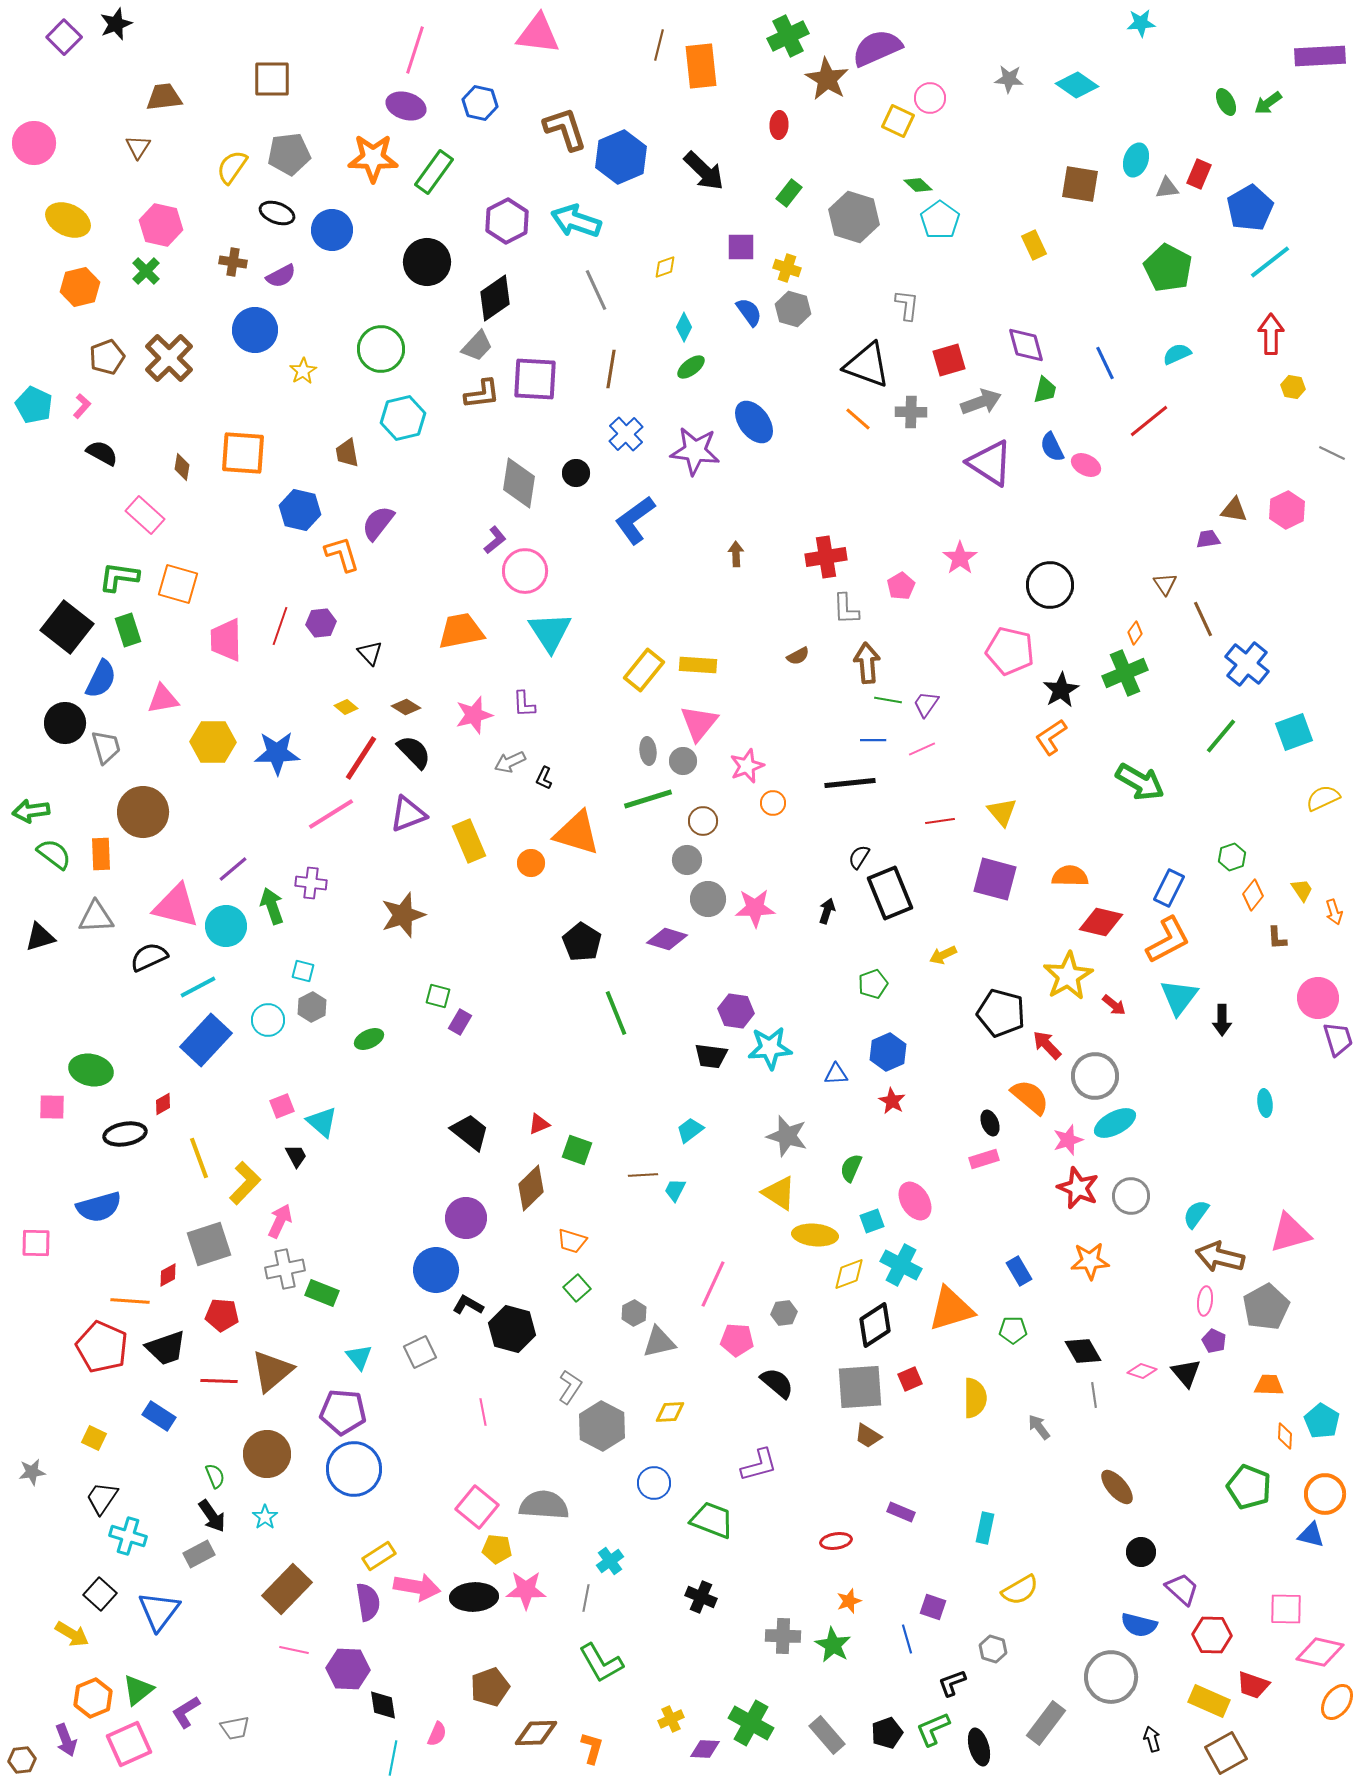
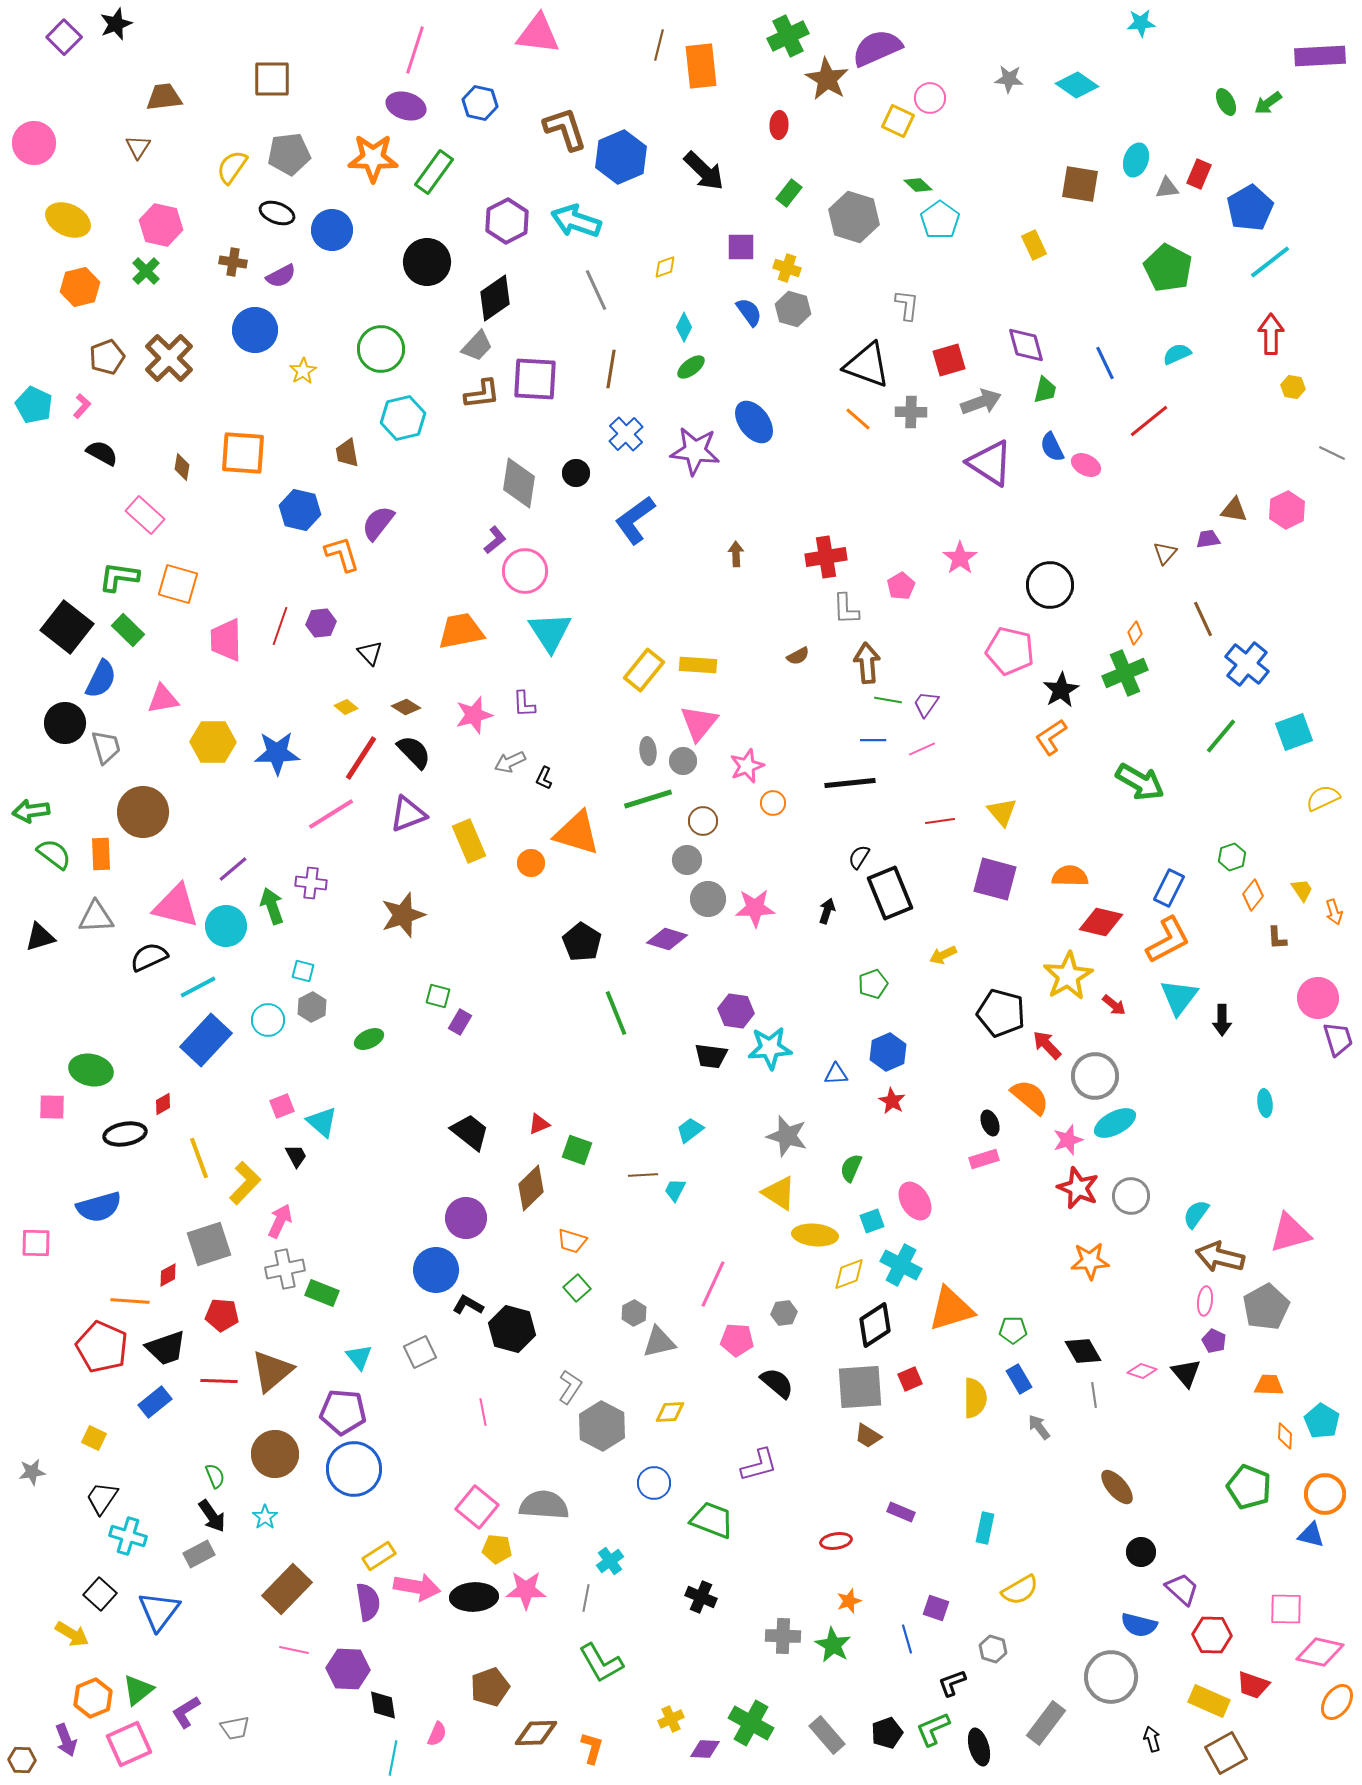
brown triangle at (1165, 584): moved 31 px up; rotated 15 degrees clockwise
green rectangle at (128, 630): rotated 28 degrees counterclockwise
blue rectangle at (1019, 1271): moved 108 px down
blue rectangle at (159, 1416): moved 4 px left, 14 px up; rotated 72 degrees counterclockwise
brown circle at (267, 1454): moved 8 px right
purple square at (933, 1607): moved 3 px right, 1 px down
brown hexagon at (22, 1760): rotated 8 degrees clockwise
